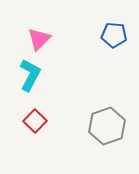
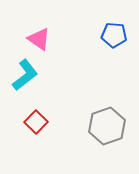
pink triangle: rotated 40 degrees counterclockwise
cyan L-shape: moved 5 px left; rotated 24 degrees clockwise
red square: moved 1 px right, 1 px down
